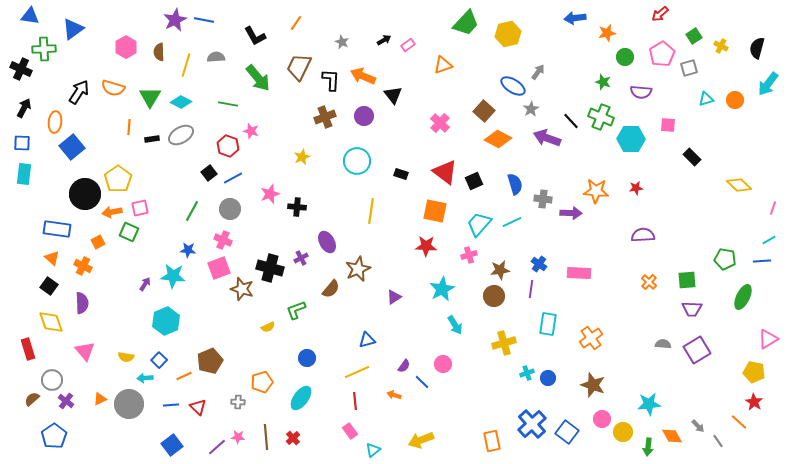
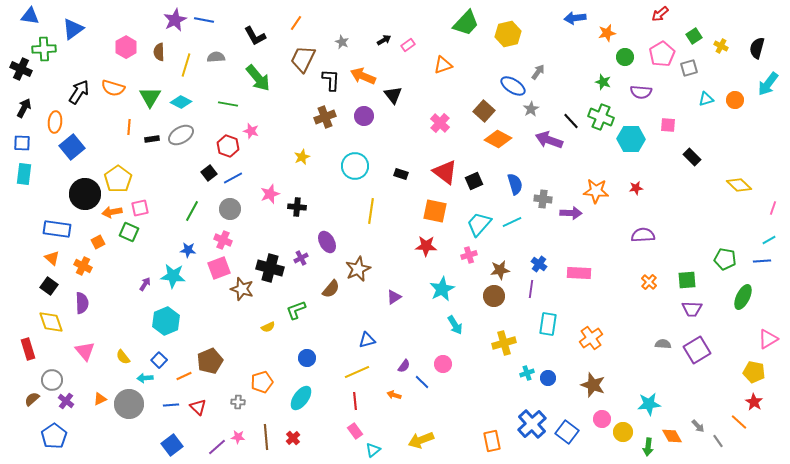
brown trapezoid at (299, 67): moved 4 px right, 8 px up
purple arrow at (547, 138): moved 2 px right, 2 px down
cyan circle at (357, 161): moved 2 px left, 5 px down
yellow semicircle at (126, 357): moved 3 px left; rotated 42 degrees clockwise
pink rectangle at (350, 431): moved 5 px right
